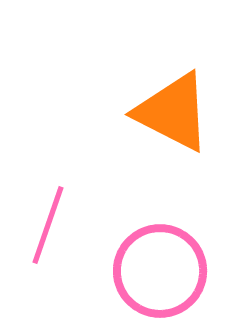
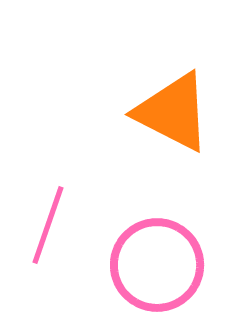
pink circle: moved 3 px left, 6 px up
